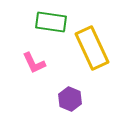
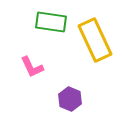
yellow rectangle: moved 3 px right, 8 px up
pink L-shape: moved 2 px left, 4 px down
